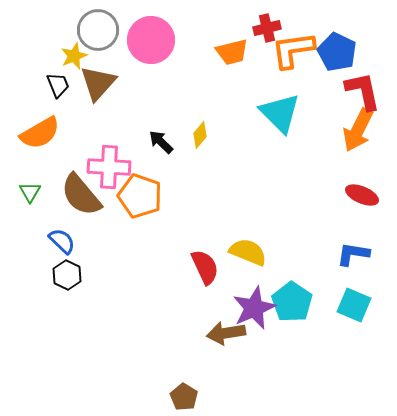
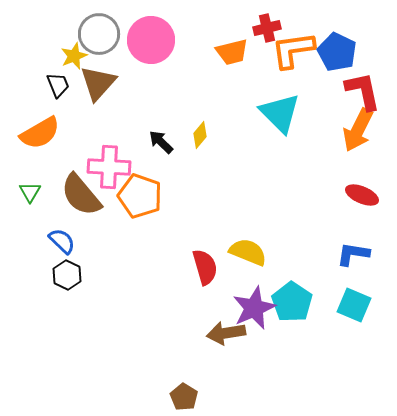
gray circle: moved 1 px right, 4 px down
red semicircle: rotated 9 degrees clockwise
